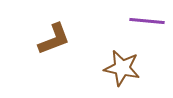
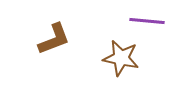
brown star: moved 1 px left, 10 px up
